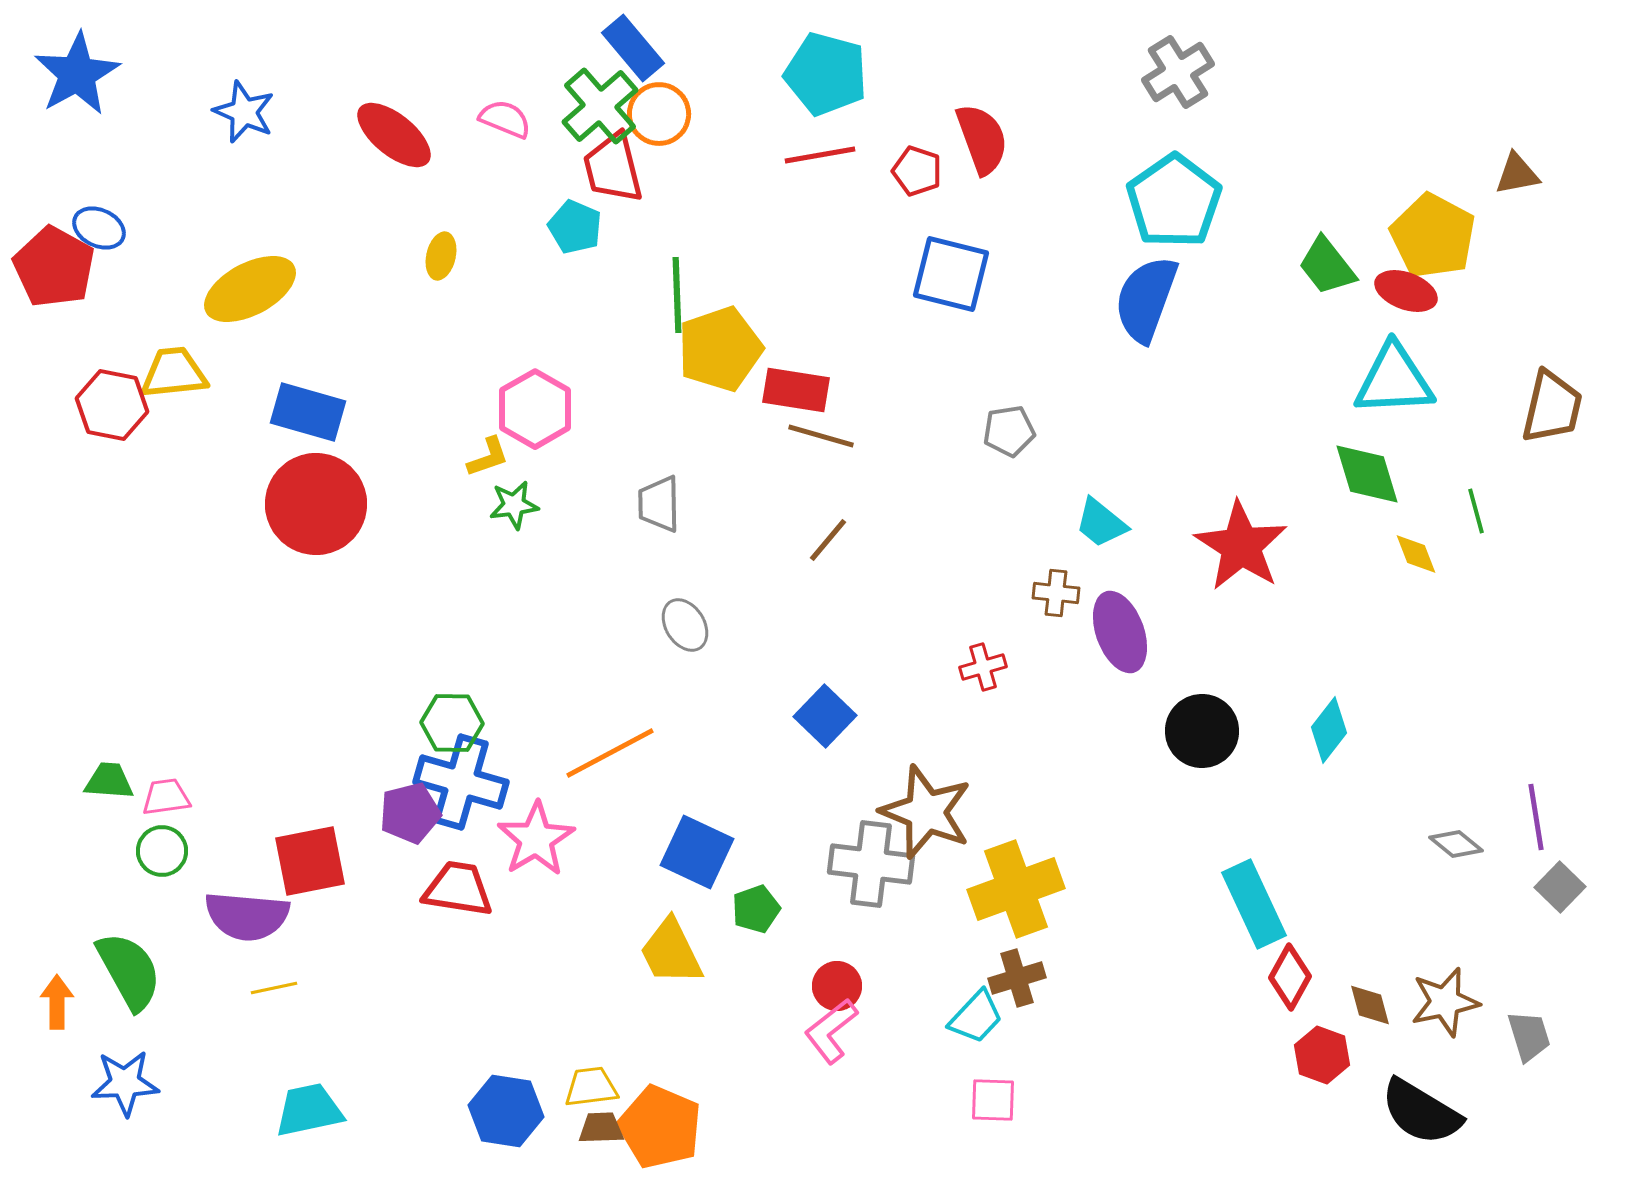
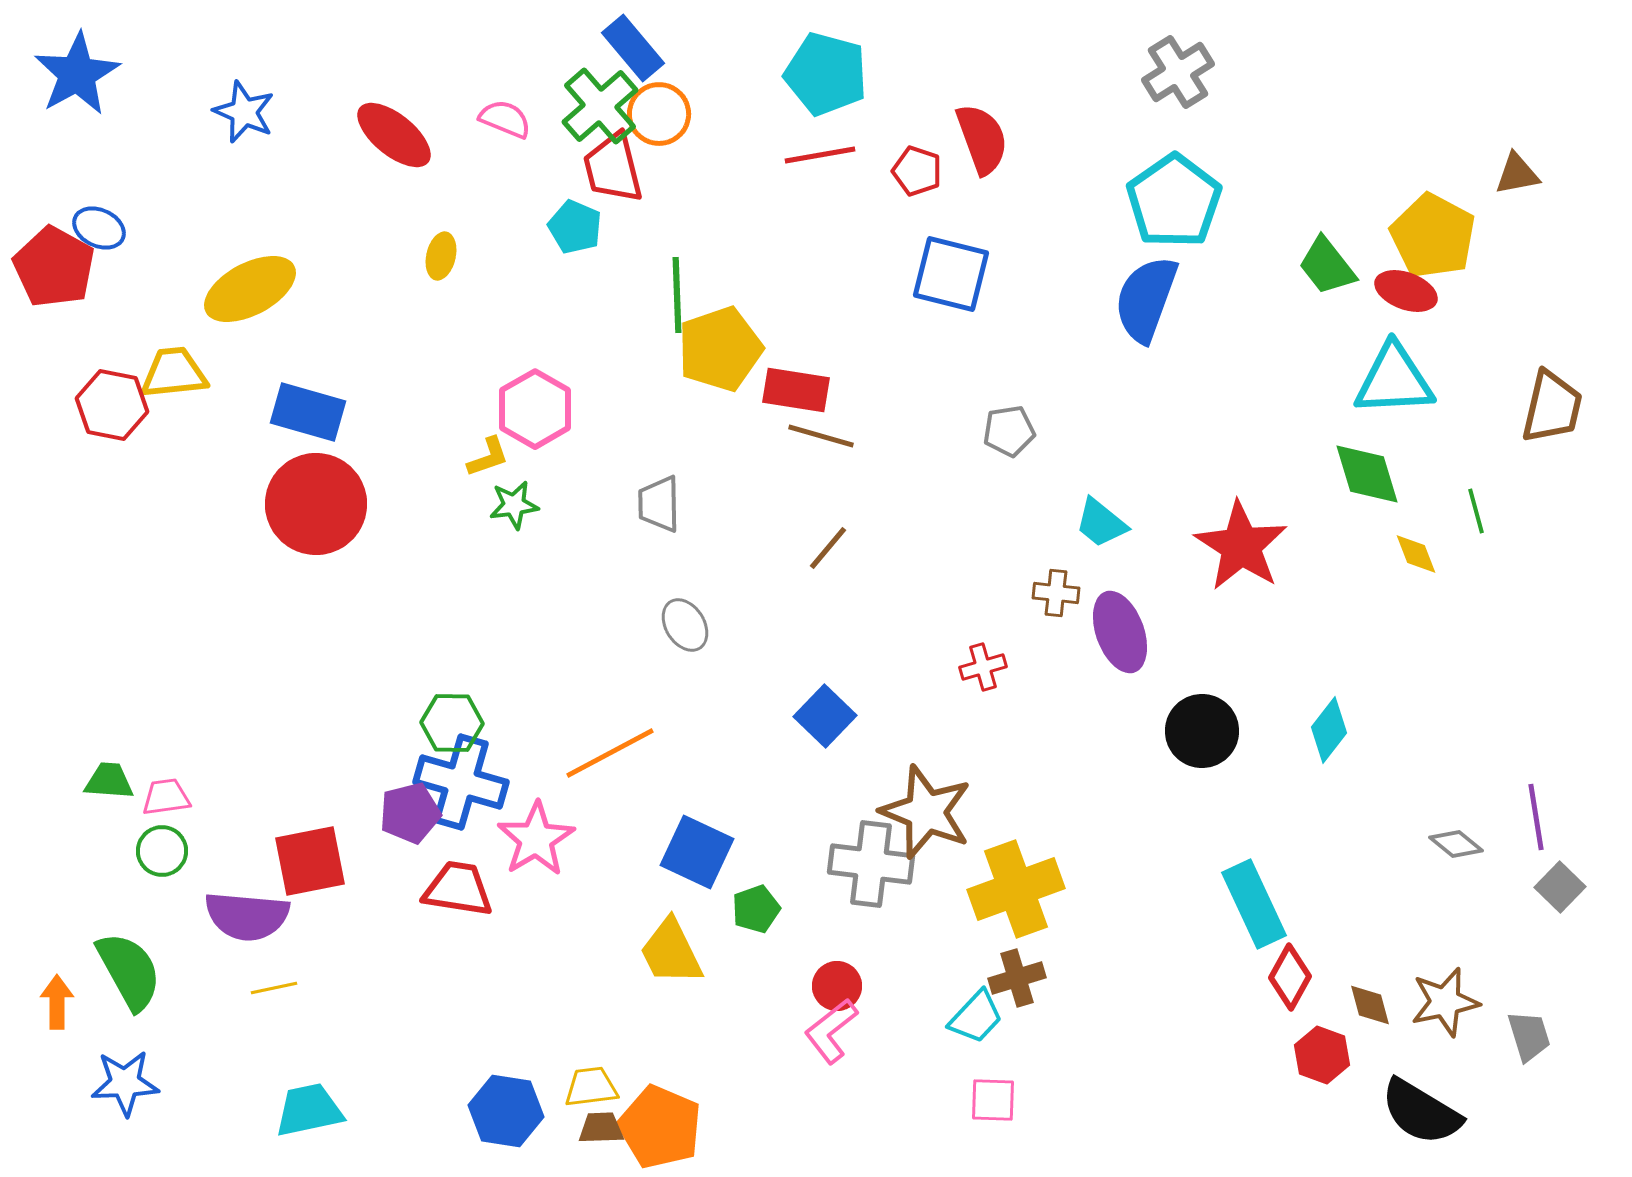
brown line at (828, 540): moved 8 px down
